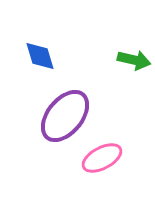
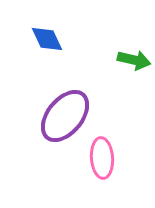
blue diamond: moved 7 px right, 17 px up; rotated 8 degrees counterclockwise
pink ellipse: rotated 66 degrees counterclockwise
